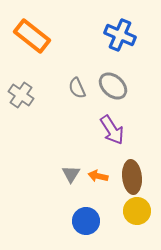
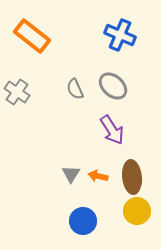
gray semicircle: moved 2 px left, 1 px down
gray cross: moved 4 px left, 3 px up
blue circle: moved 3 px left
